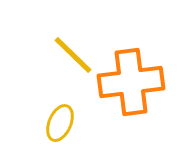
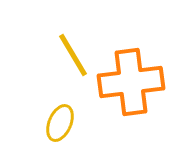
yellow line: rotated 15 degrees clockwise
